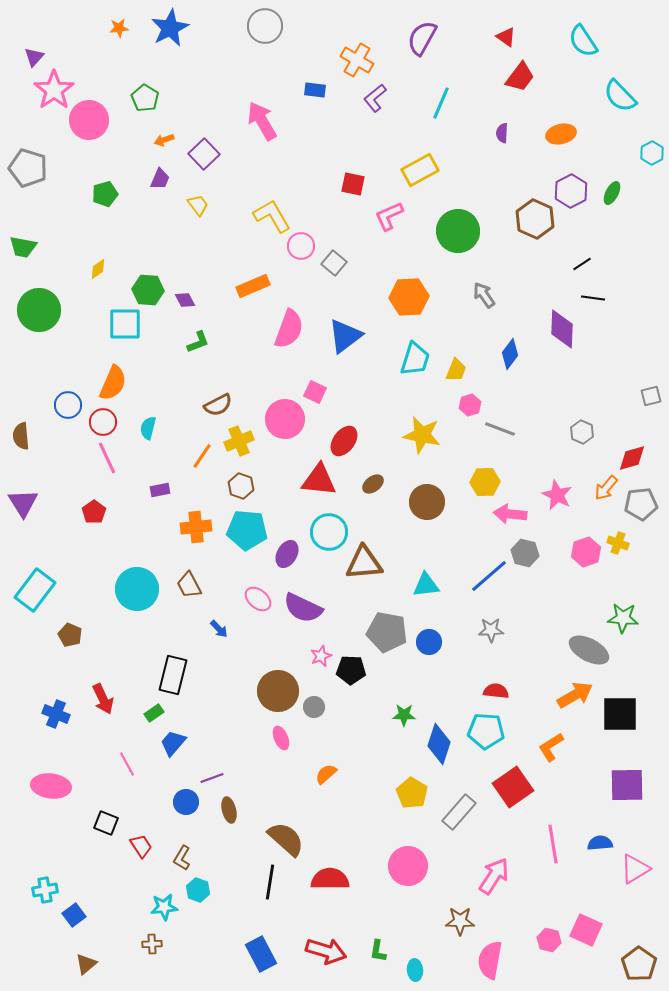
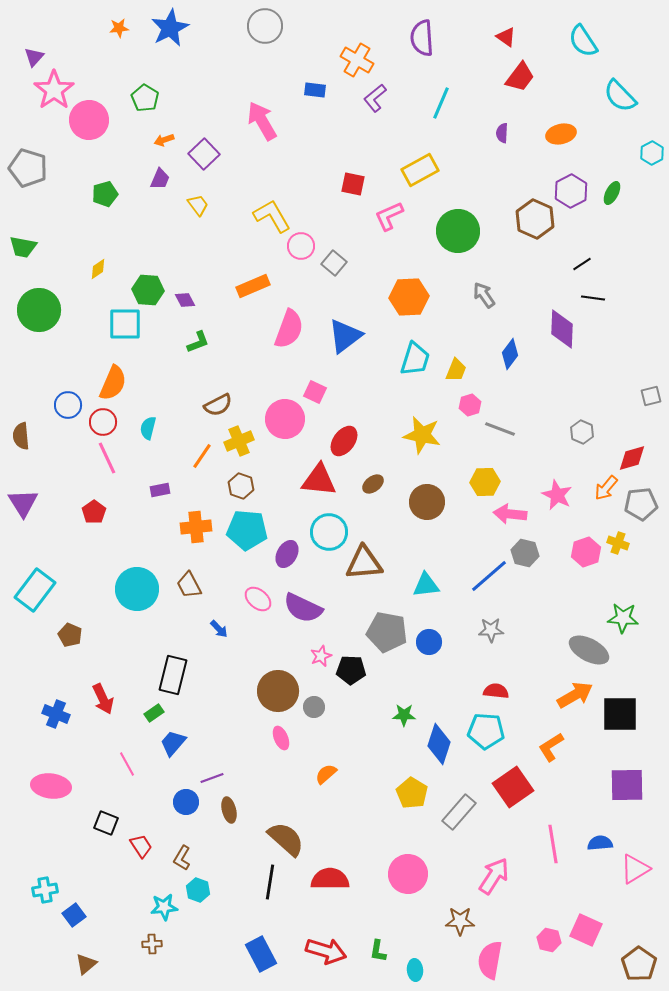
purple semicircle at (422, 38): rotated 33 degrees counterclockwise
pink circle at (408, 866): moved 8 px down
